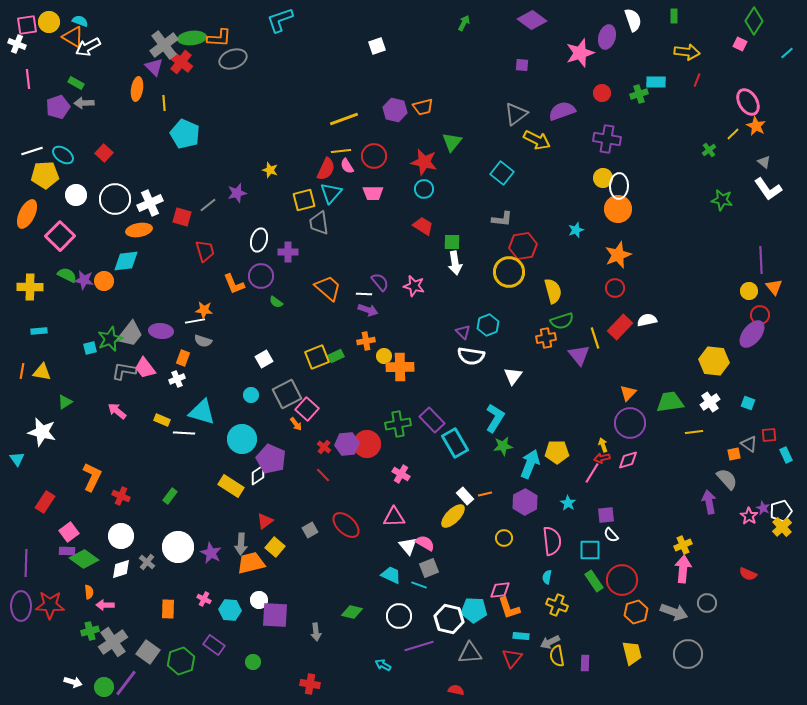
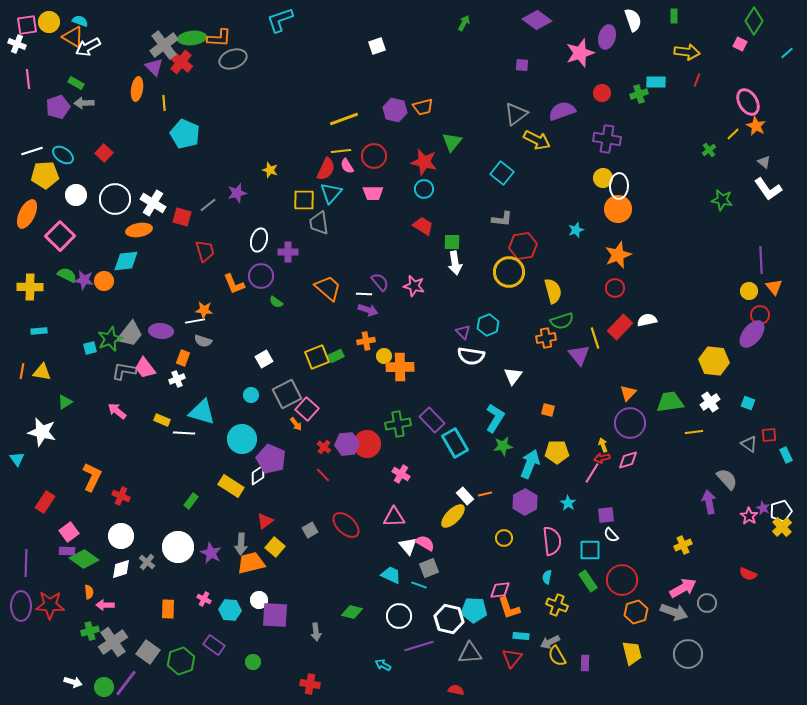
purple diamond at (532, 20): moved 5 px right
yellow square at (304, 200): rotated 15 degrees clockwise
white cross at (150, 203): moved 3 px right; rotated 35 degrees counterclockwise
orange square at (734, 454): moved 186 px left, 44 px up; rotated 24 degrees clockwise
green rectangle at (170, 496): moved 21 px right, 5 px down
pink arrow at (683, 569): moved 19 px down; rotated 56 degrees clockwise
green rectangle at (594, 581): moved 6 px left
yellow semicircle at (557, 656): rotated 20 degrees counterclockwise
